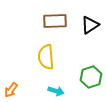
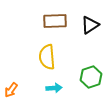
yellow semicircle: moved 1 px right
cyan arrow: moved 2 px left, 3 px up; rotated 21 degrees counterclockwise
